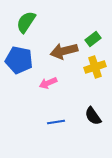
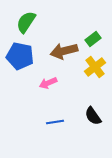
blue pentagon: moved 1 px right, 4 px up
yellow cross: rotated 20 degrees counterclockwise
blue line: moved 1 px left
